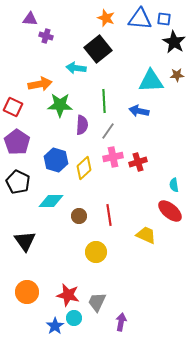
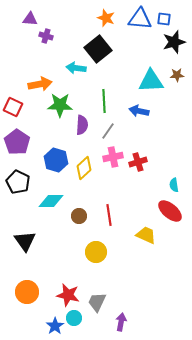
black star: rotated 25 degrees clockwise
